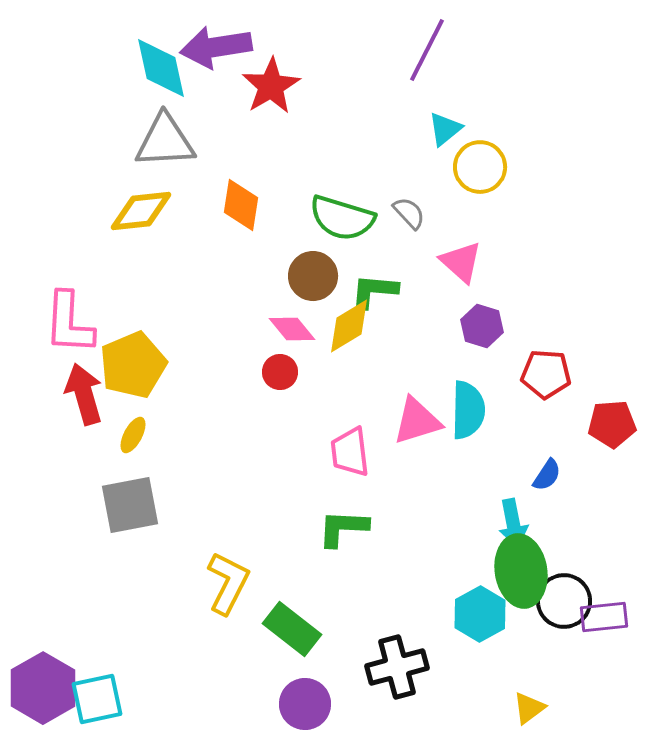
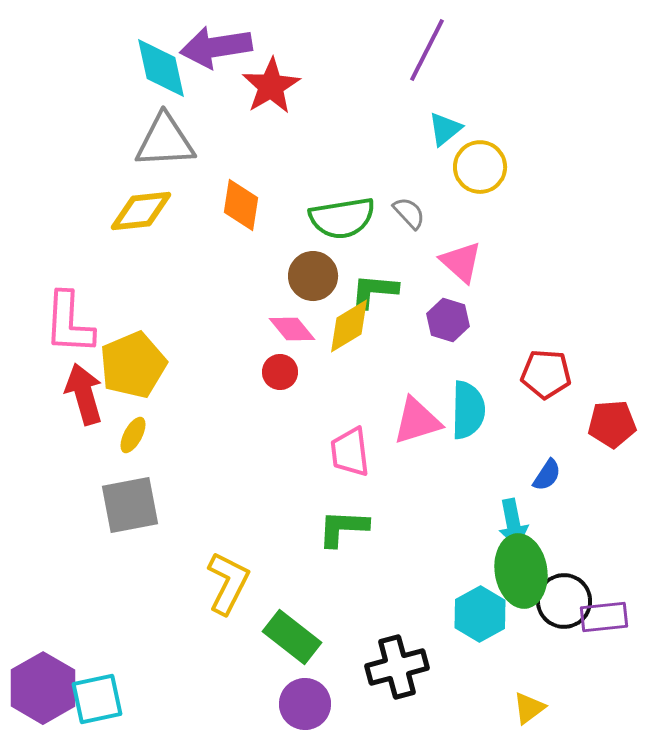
green semicircle at (342, 218): rotated 26 degrees counterclockwise
purple hexagon at (482, 326): moved 34 px left, 6 px up
green rectangle at (292, 629): moved 8 px down
